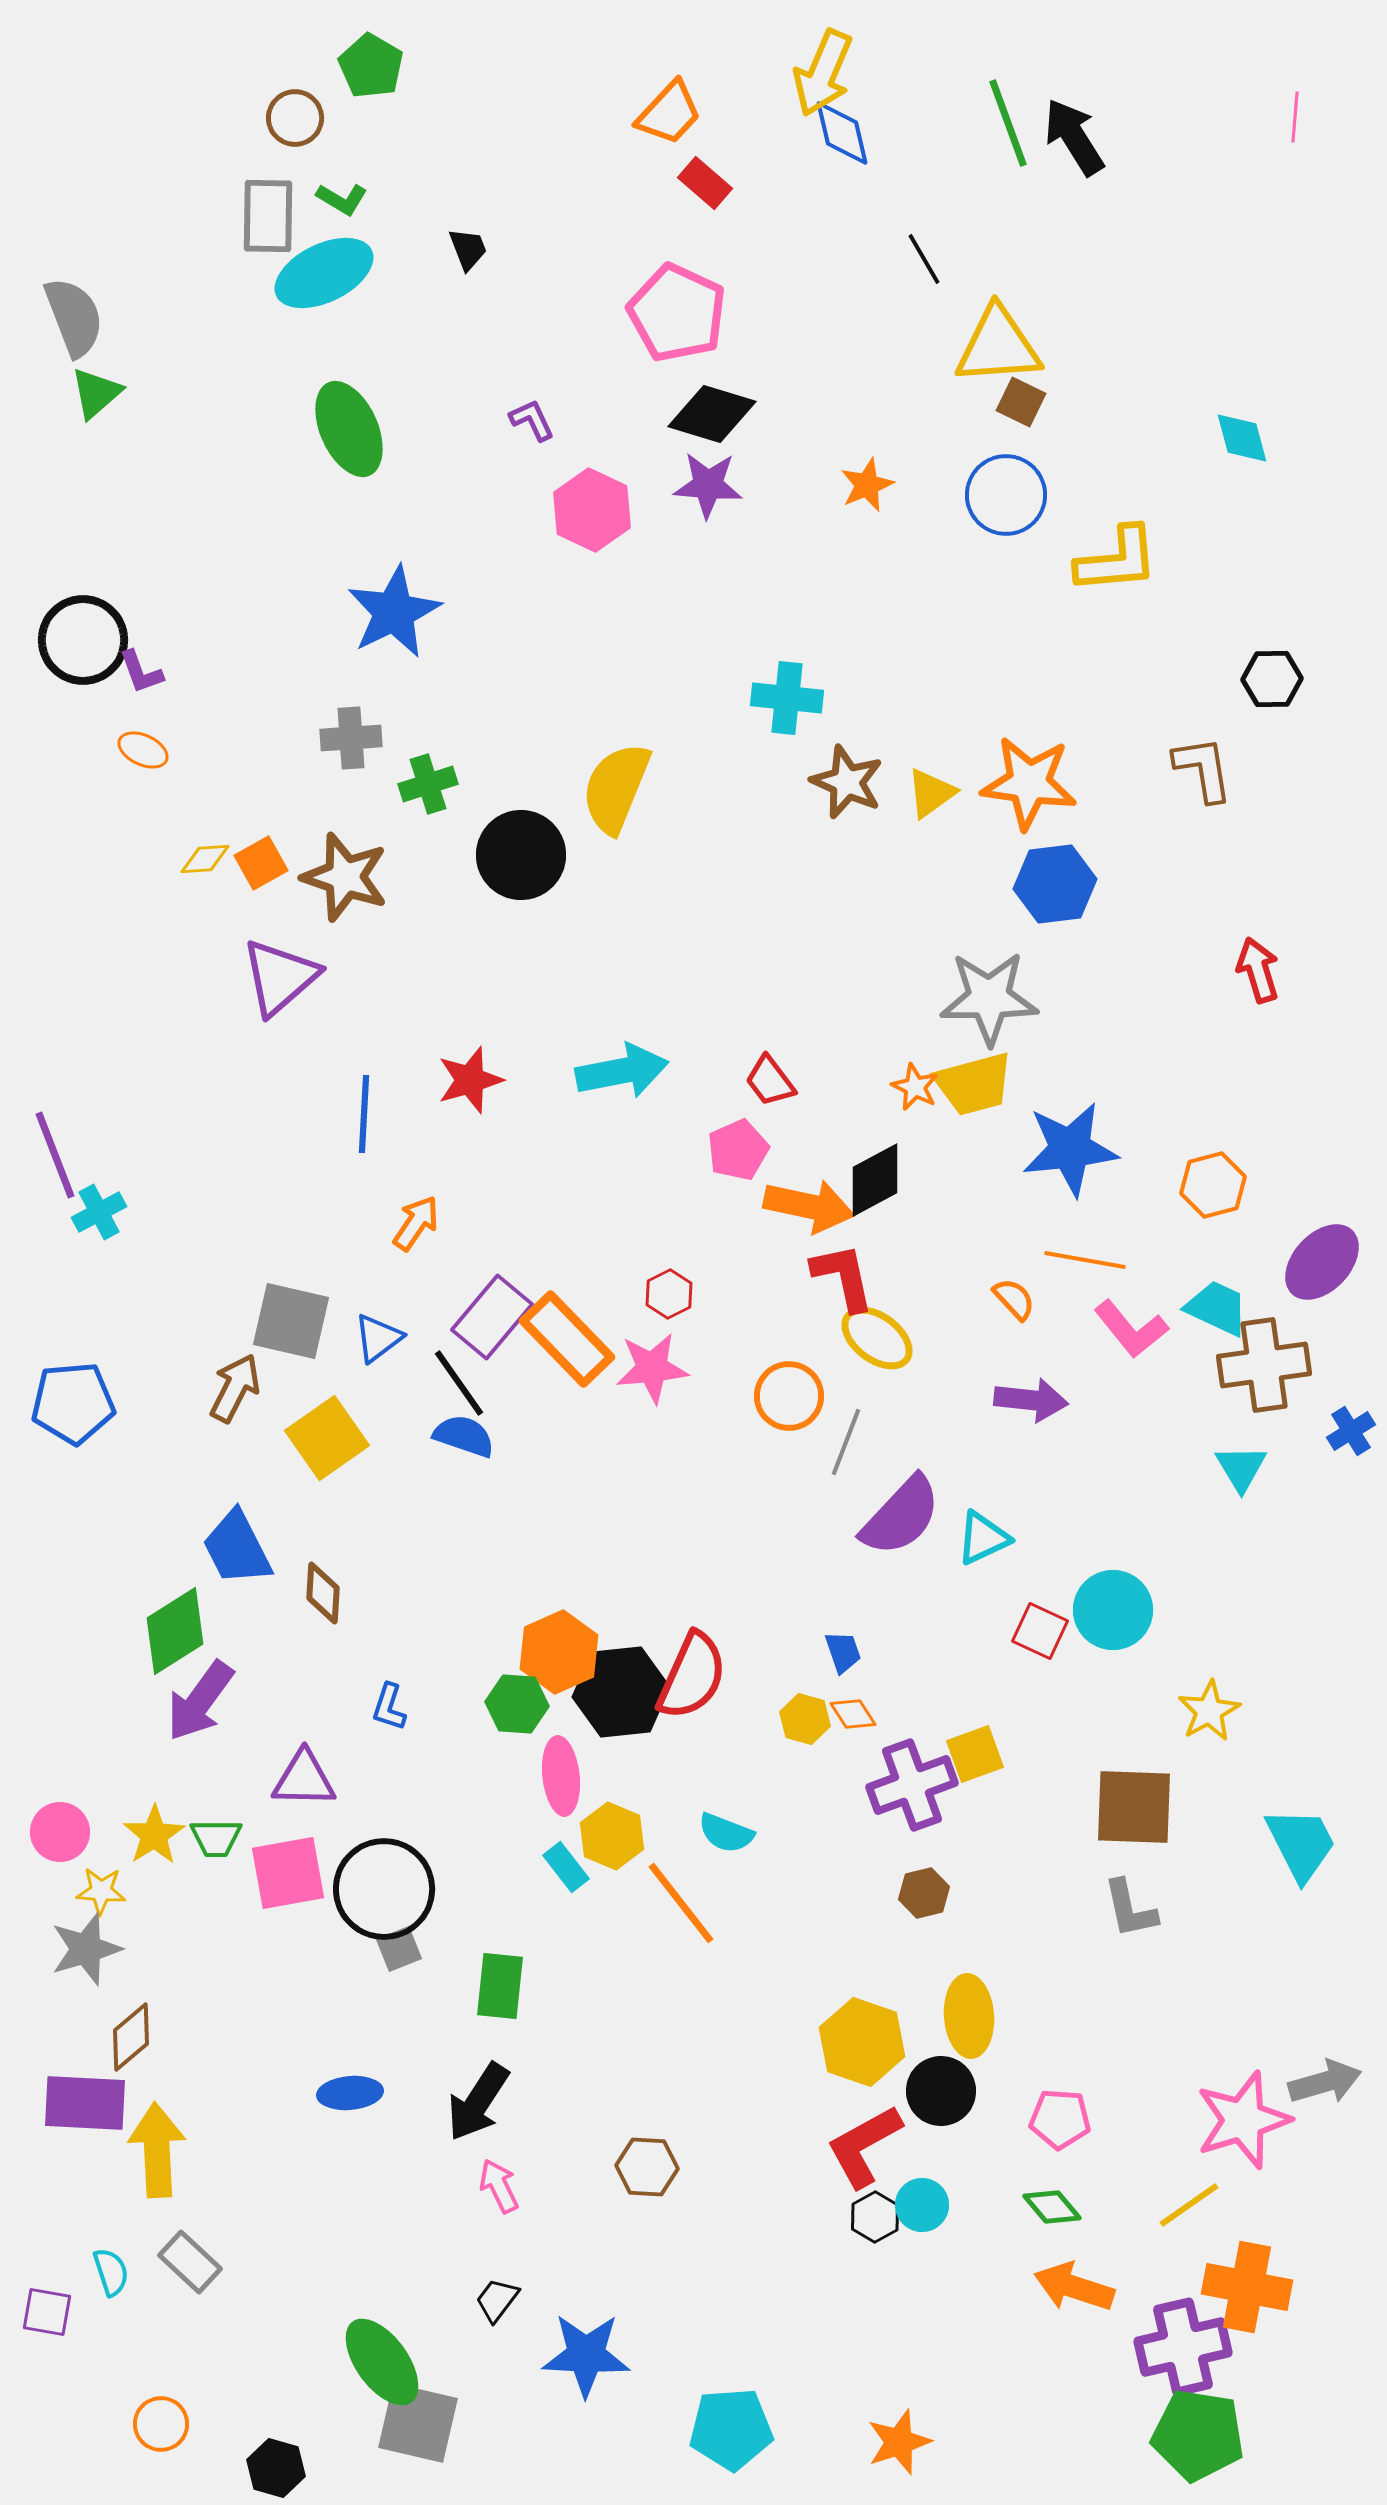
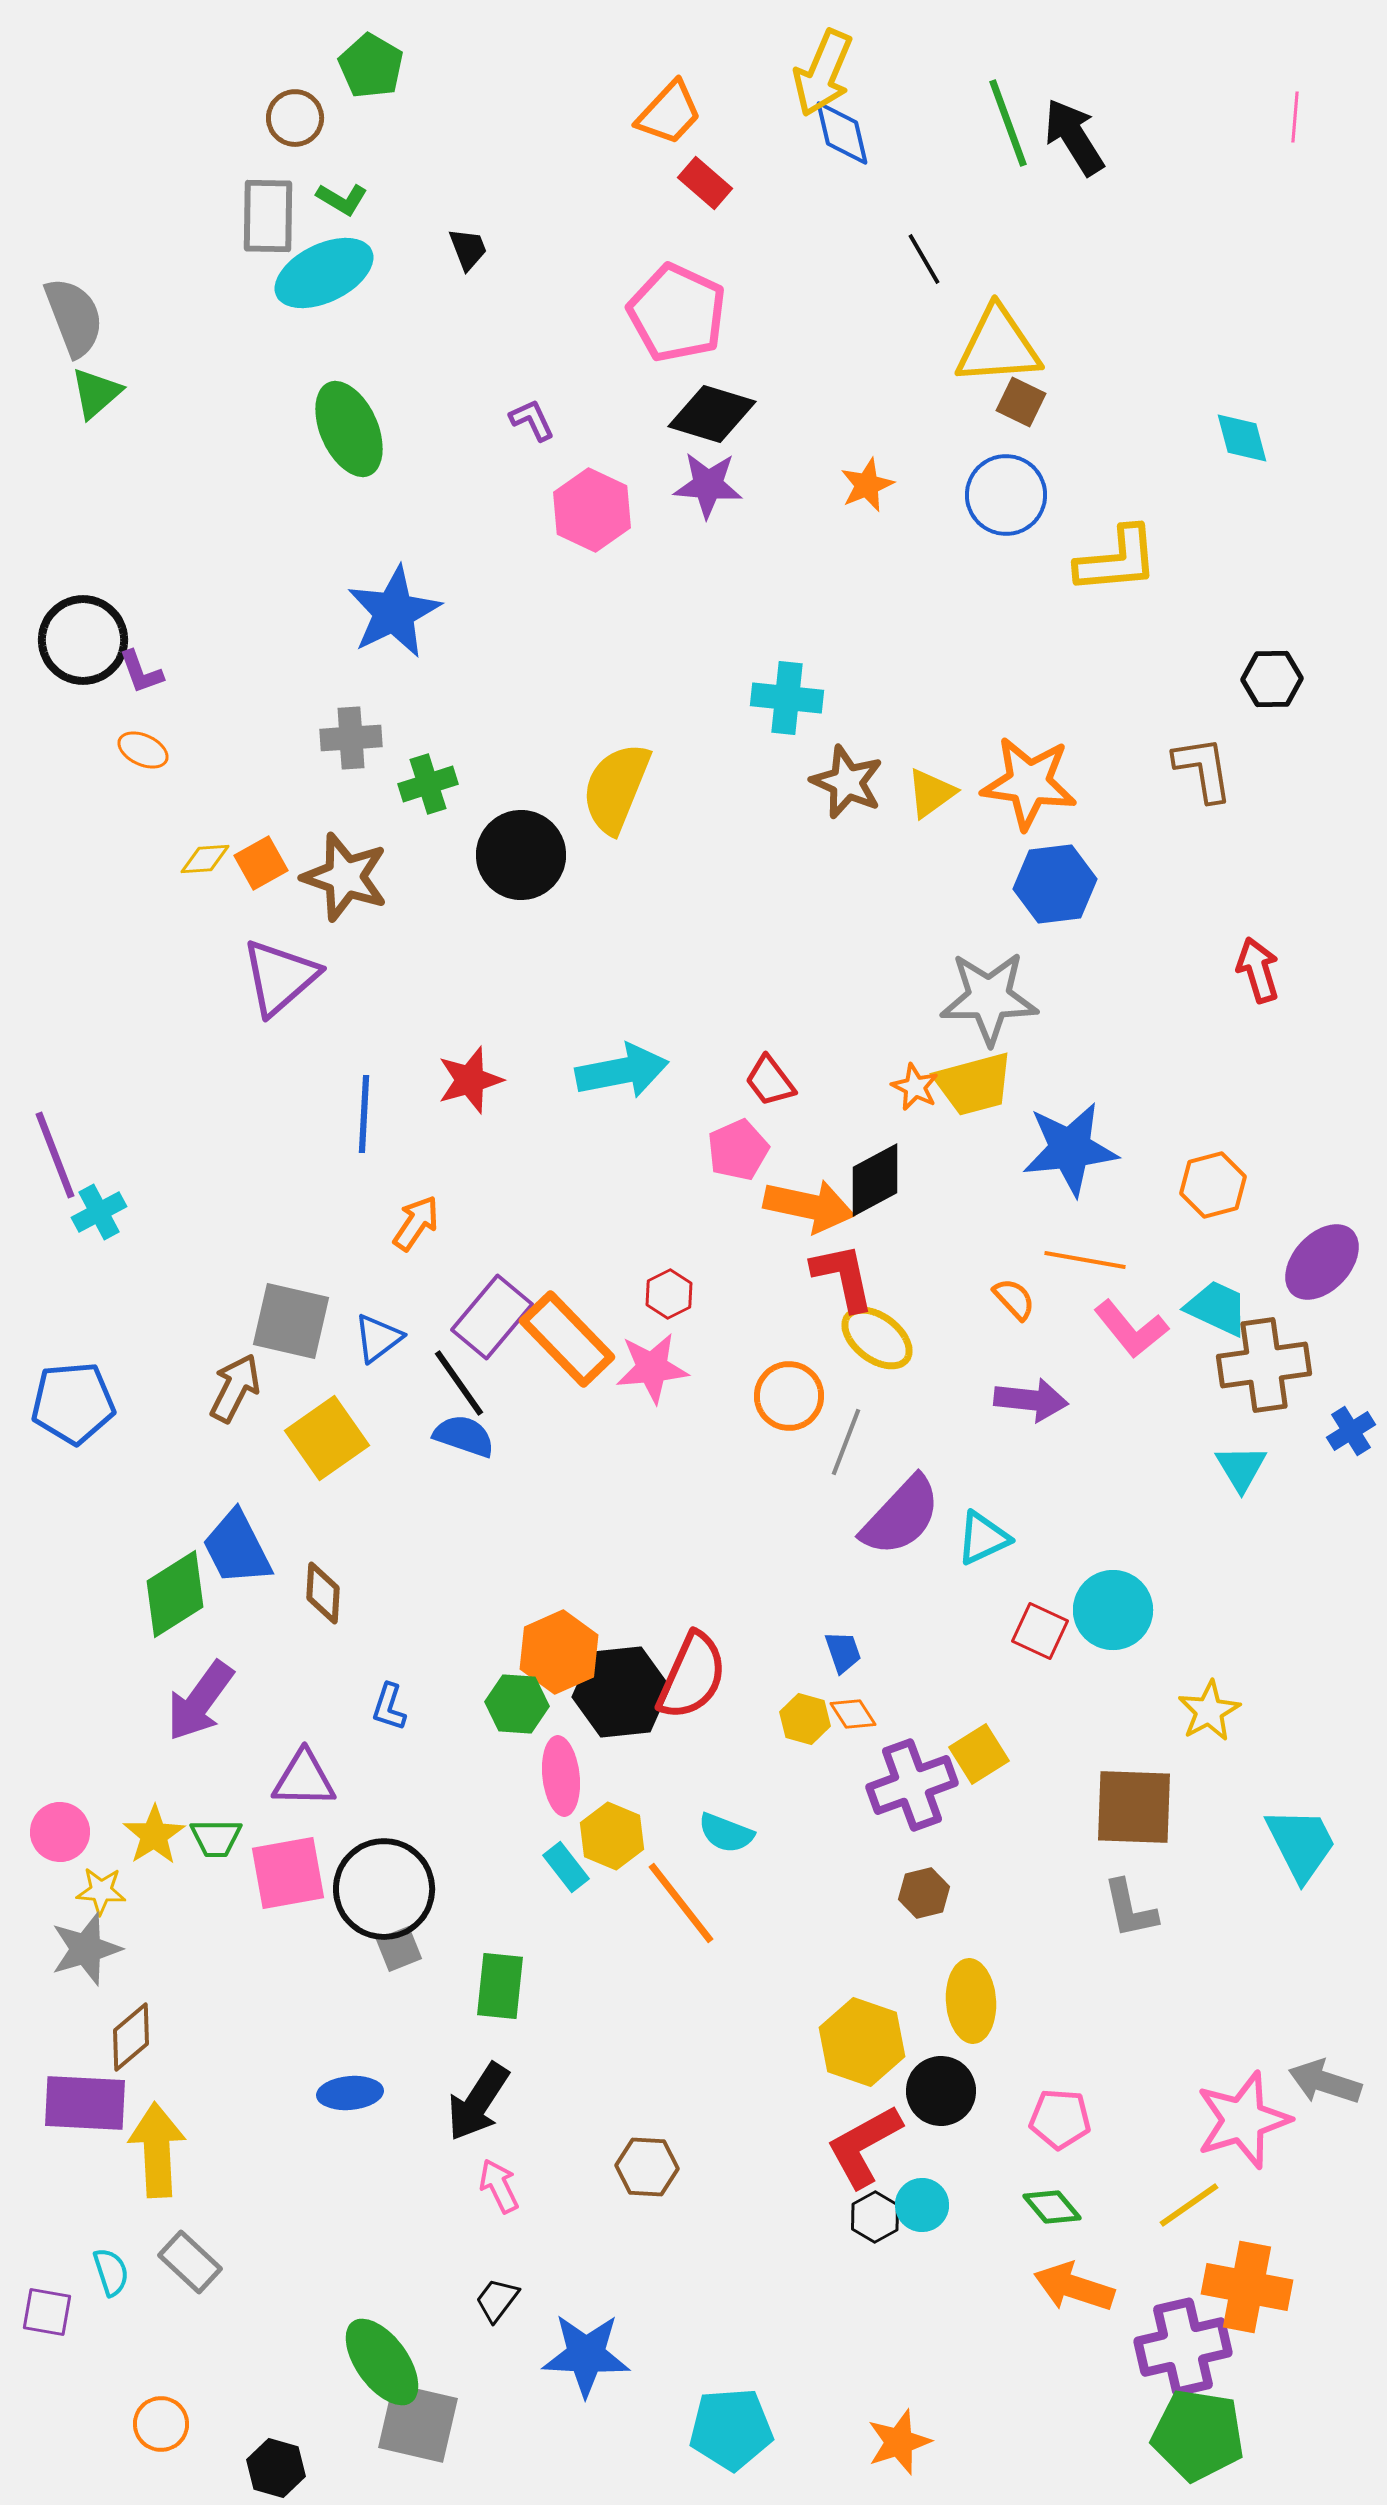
green diamond at (175, 1631): moved 37 px up
yellow square at (975, 1754): moved 4 px right; rotated 12 degrees counterclockwise
yellow ellipse at (969, 2016): moved 2 px right, 15 px up
gray arrow at (1325, 2082): rotated 146 degrees counterclockwise
